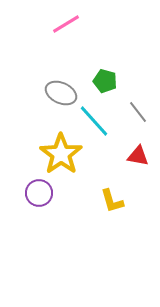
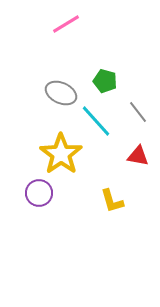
cyan line: moved 2 px right
